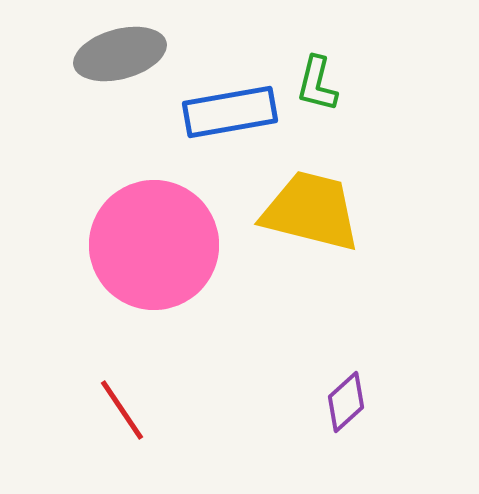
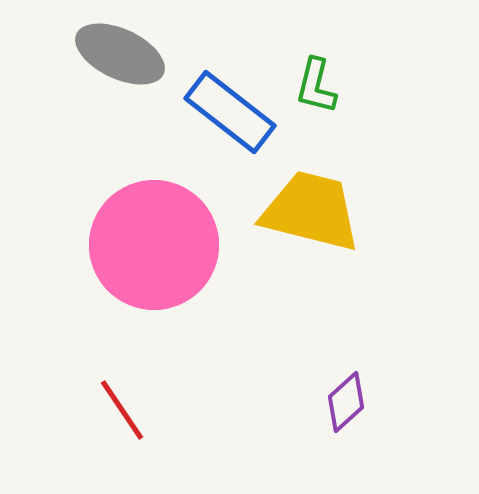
gray ellipse: rotated 40 degrees clockwise
green L-shape: moved 1 px left, 2 px down
blue rectangle: rotated 48 degrees clockwise
